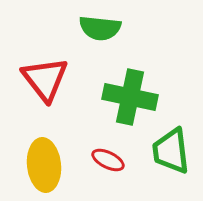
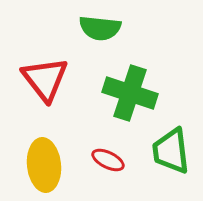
green cross: moved 4 px up; rotated 6 degrees clockwise
